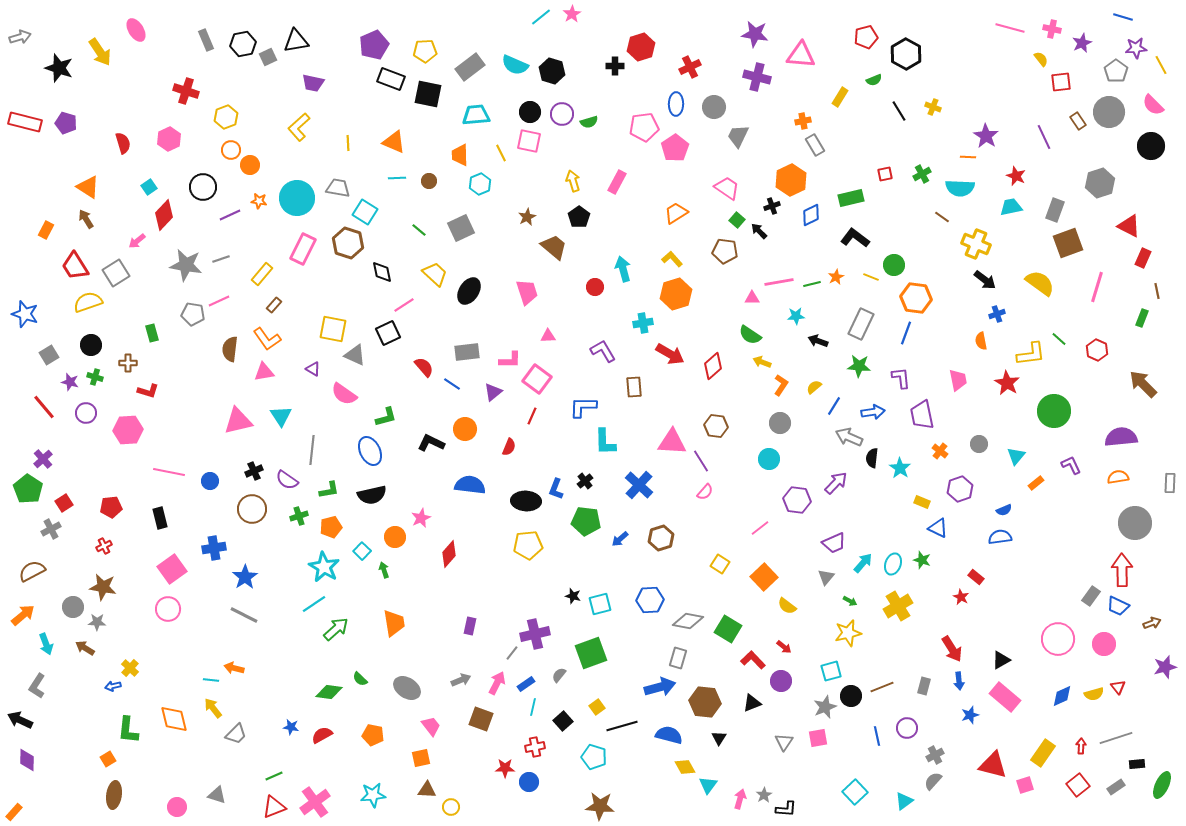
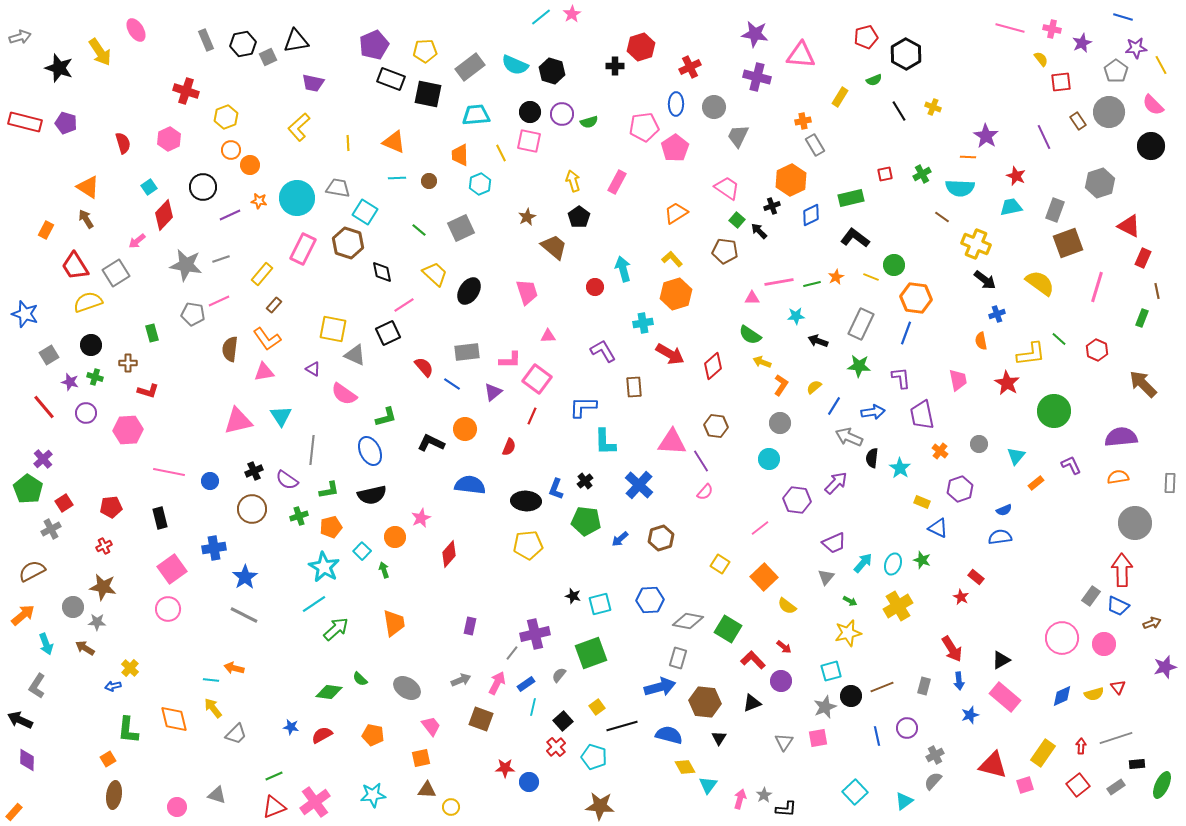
pink circle at (1058, 639): moved 4 px right, 1 px up
red cross at (535, 747): moved 21 px right; rotated 30 degrees counterclockwise
